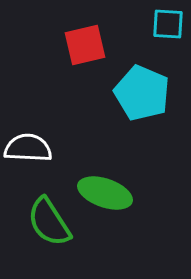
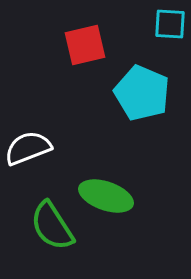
cyan square: moved 2 px right
white semicircle: rotated 24 degrees counterclockwise
green ellipse: moved 1 px right, 3 px down
green semicircle: moved 3 px right, 4 px down
